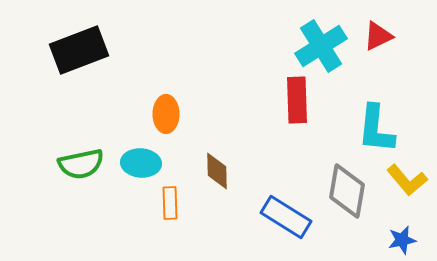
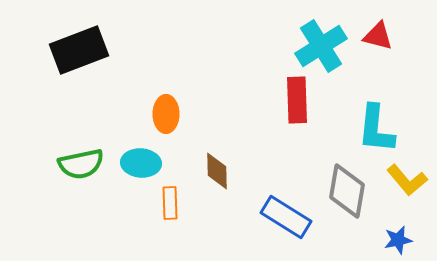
red triangle: rotated 40 degrees clockwise
blue star: moved 4 px left
